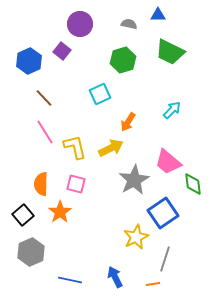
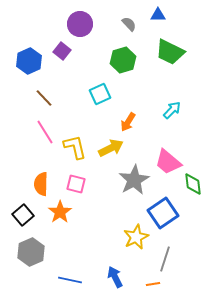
gray semicircle: rotated 35 degrees clockwise
